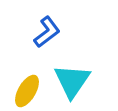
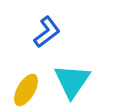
yellow ellipse: moved 1 px left, 1 px up
